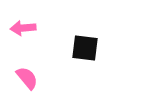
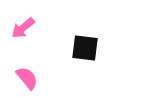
pink arrow: rotated 35 degrees counterclockwise
